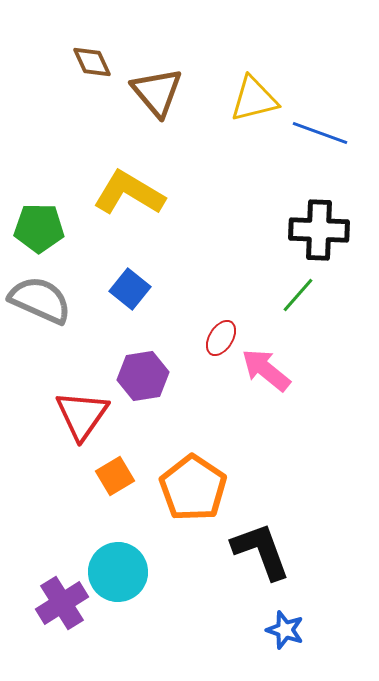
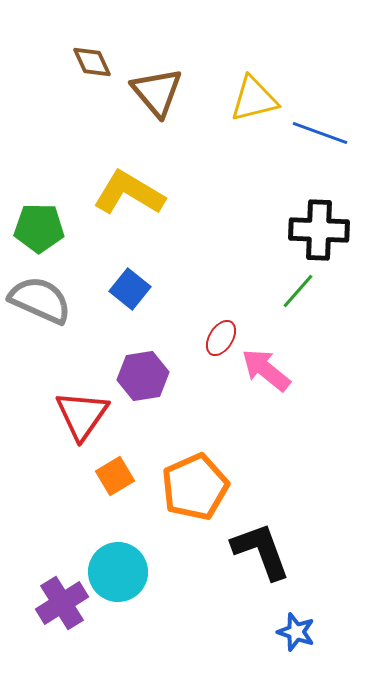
green line: moved 4 px up
orange pentagon: moved 2 px right, 1 px up; rotated 14 degrees clockwise
blue star: moved 11 px right, 2 px down
